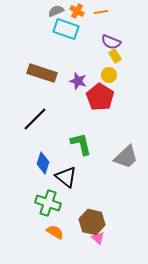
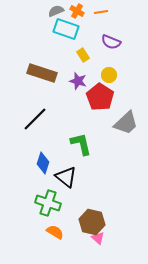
yellow rectangle: moved 32 px left, 1 px up
gray trapezoid: moved 34 px up
